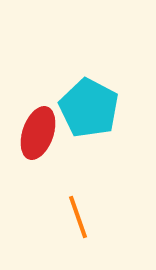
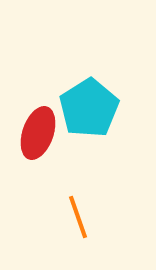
cyan pentagon: rotated 12 degrees clockwise
